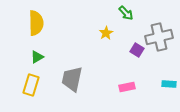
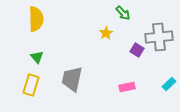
green arrow: moved 3 px left
yellow semicircle: moved 4 px up
gray cross: rotated 8 degrees clockwise
green triangle: rotated 40 degrees counterclockwise
cyan rectangle: rotated 48 degrees counterclockwise
